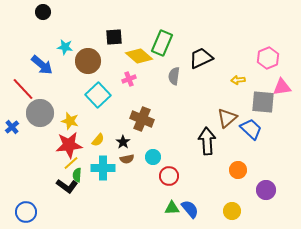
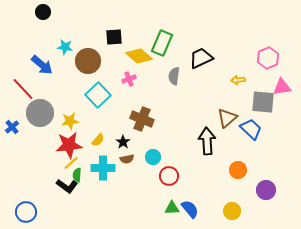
yellow star: rotated 24 degrees counterclockwise
